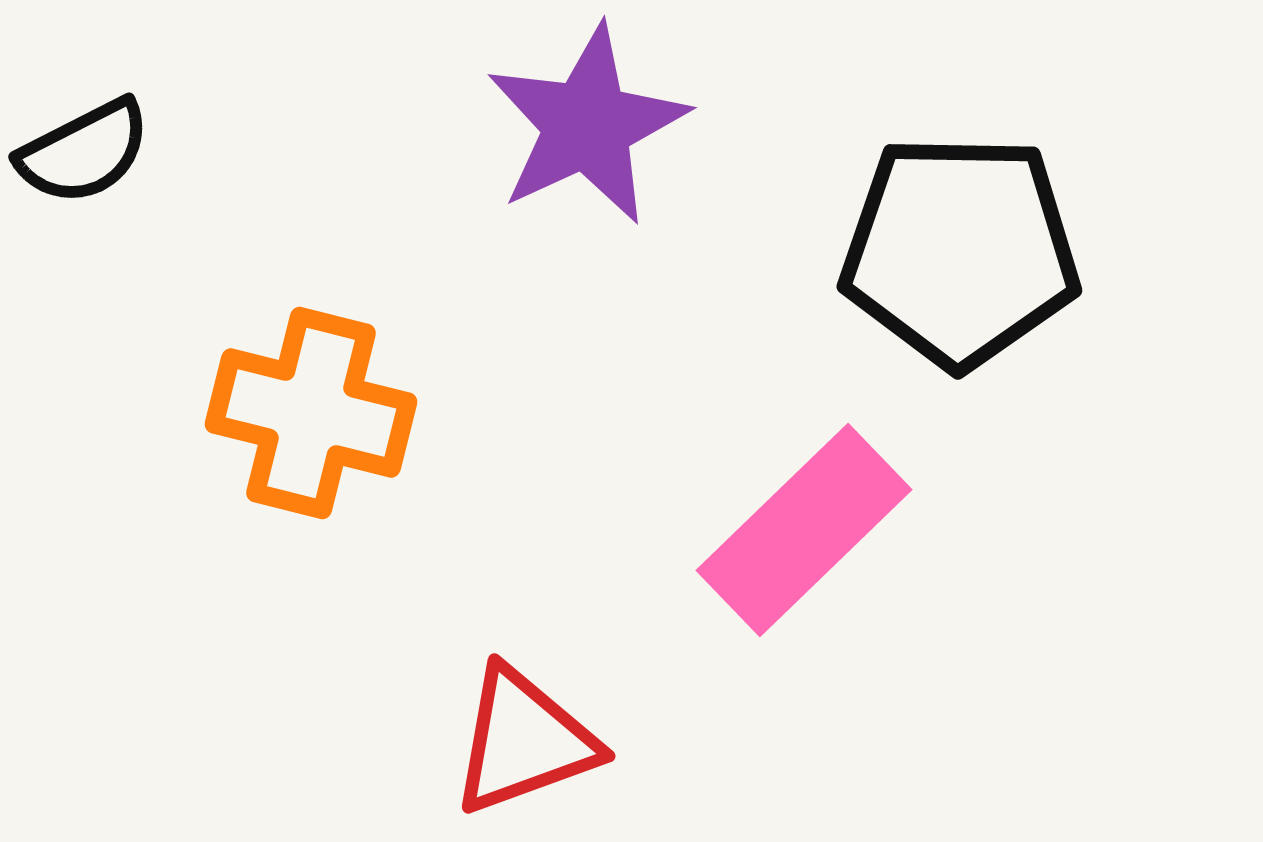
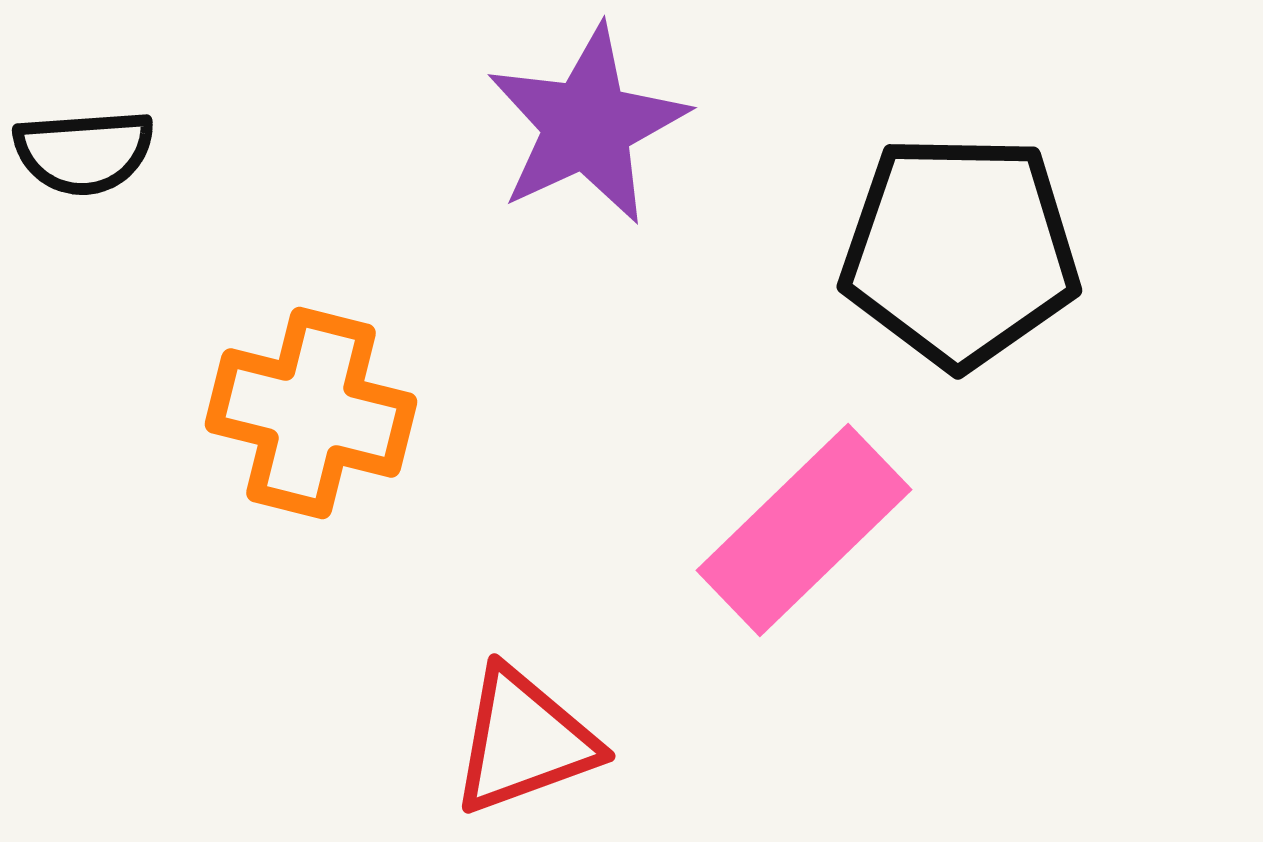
black semicircle: rotated 23 degrees clockwise
